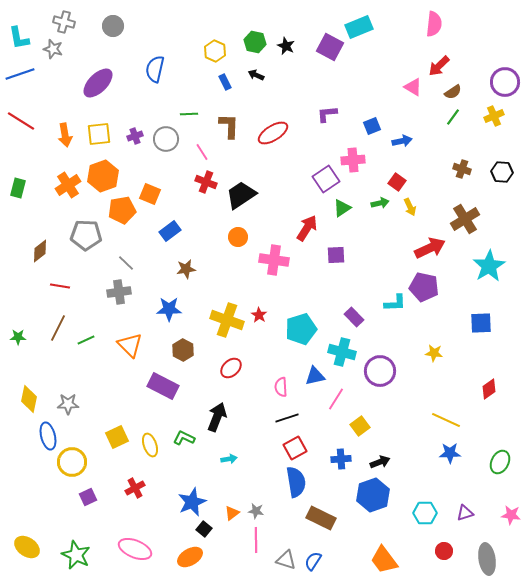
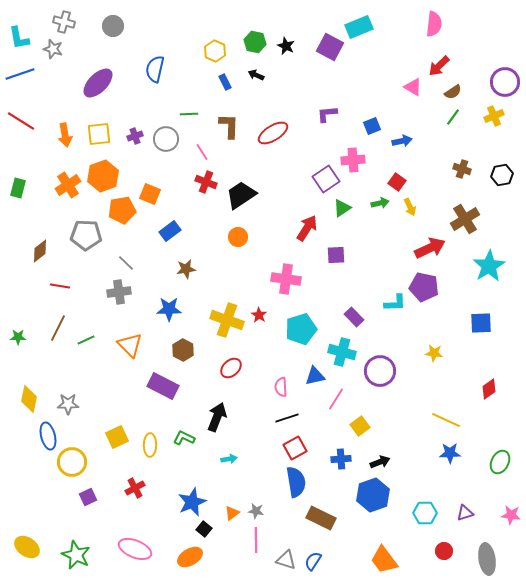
black hexagon at (502, 172): moved 3 px down; rotated 15 degrees counterclockwise
pink cross at (274, 260): moved 12 px right, 19 px down
yellow ellipse at (150, 445): rotated 20 degrees clockwise
